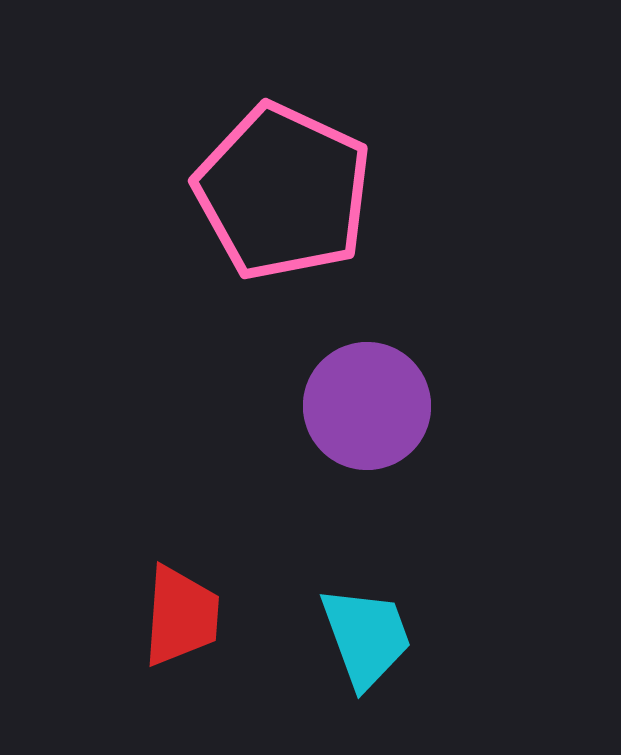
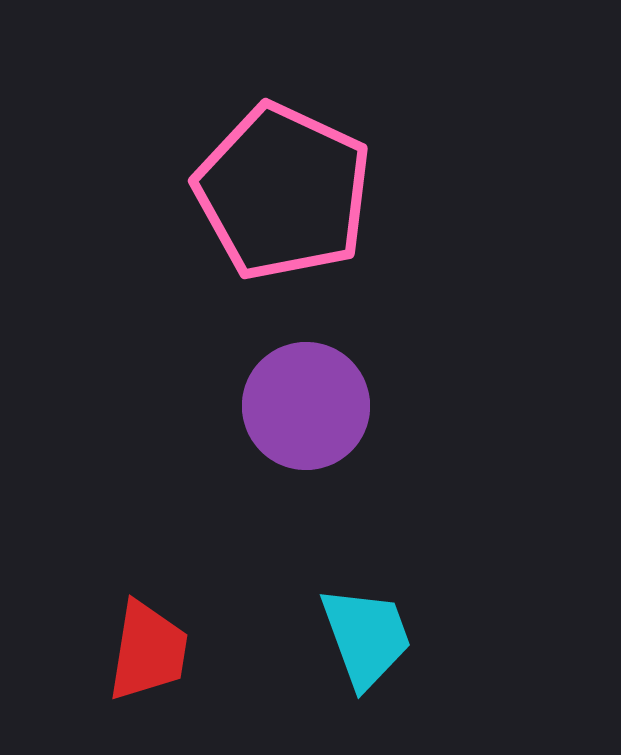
purple circle: moved 61 px left
red trapezoid: moved 33 px left, 35 px down; rotated 5 degrees clockwise
